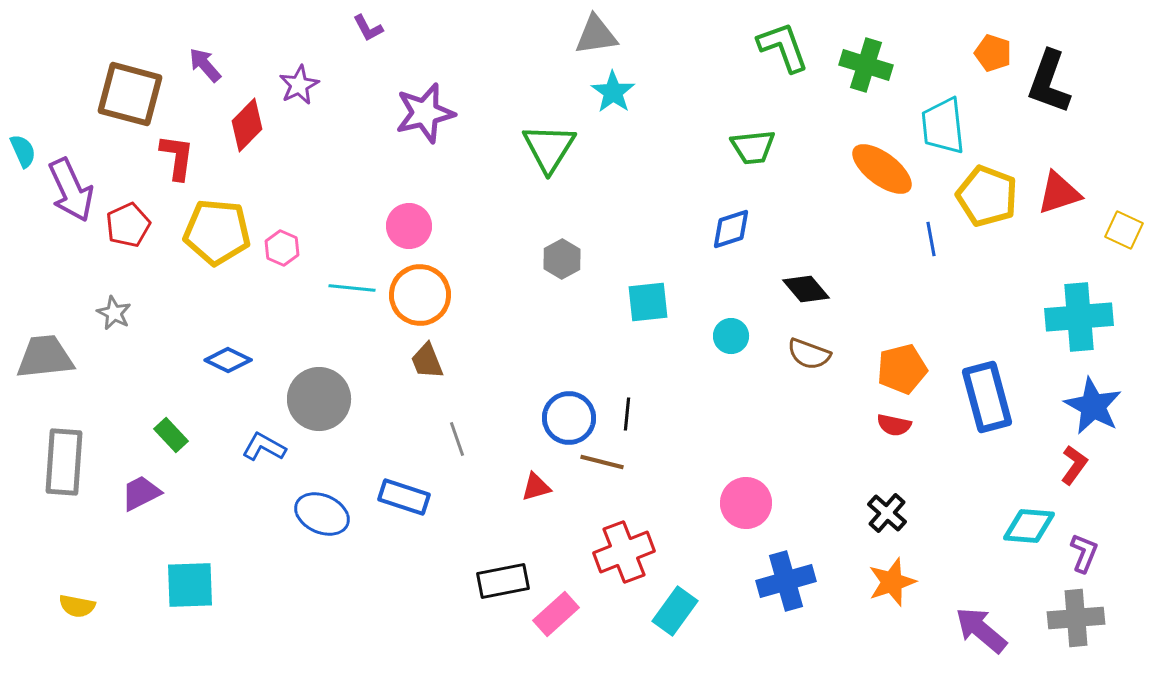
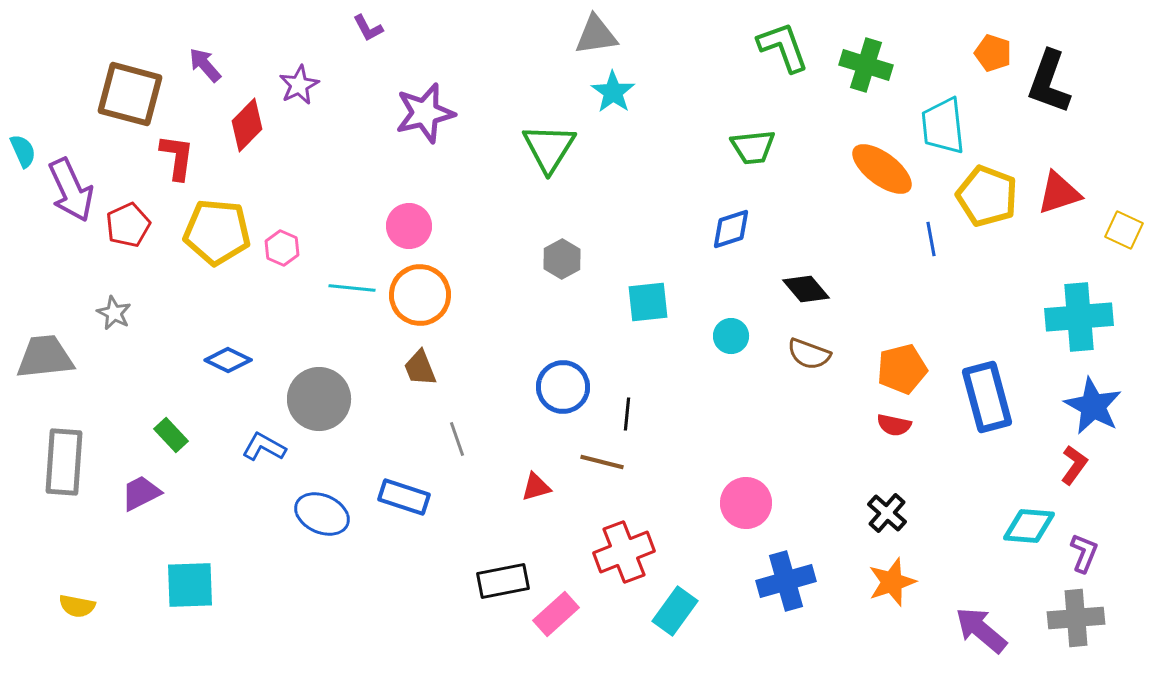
brown trapezoid at (427, 361): moved 7 px left, 7 px down
blue circle at (569, 418): moved 6 px left, 31 px up
